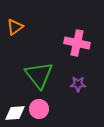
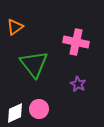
pink cross: moved 1 px left, 1 px up
green triangle: moved 5 px left, 11 px up
purple star: rotated 28 degrees clockwise
white diamond: rotated 20 degrees counterclockwise
